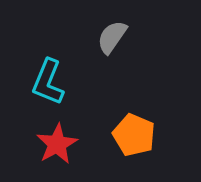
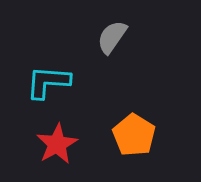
cyan L-shape: rotated 72 degrees clockwise
orange pentagon: rotated 9 degrees clockwise
